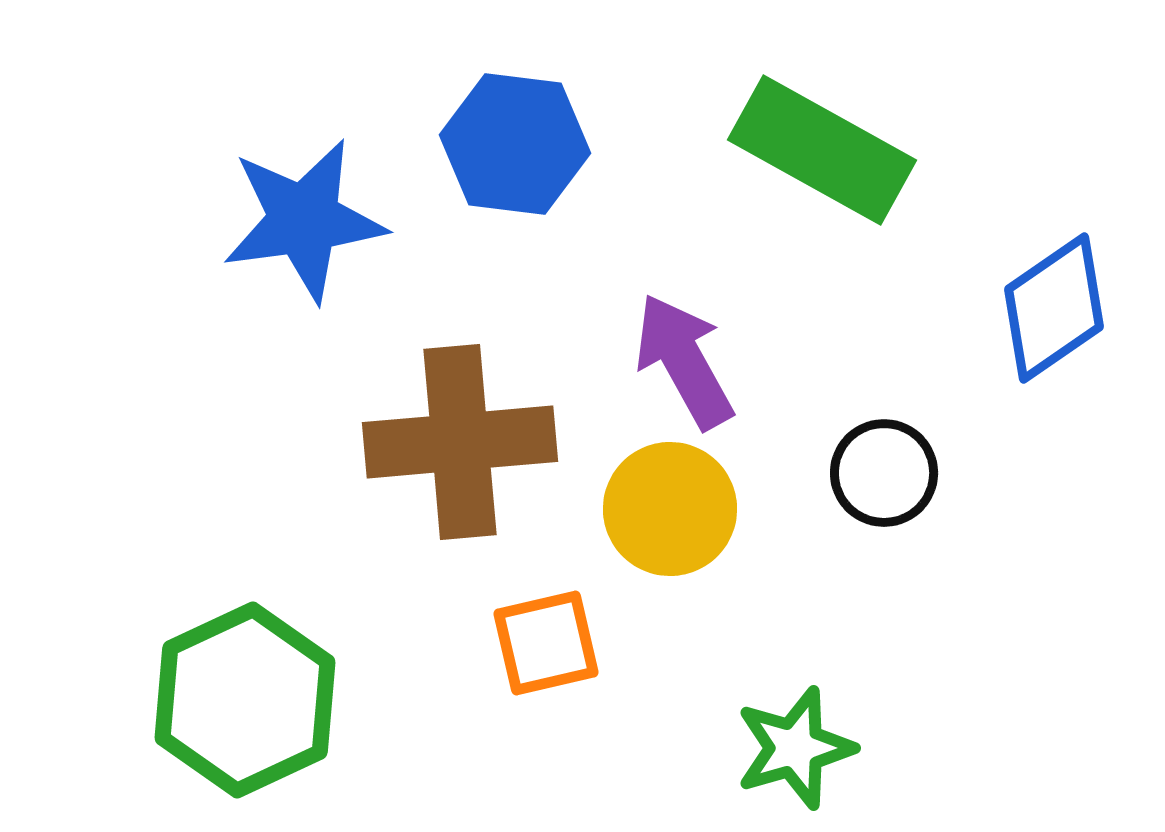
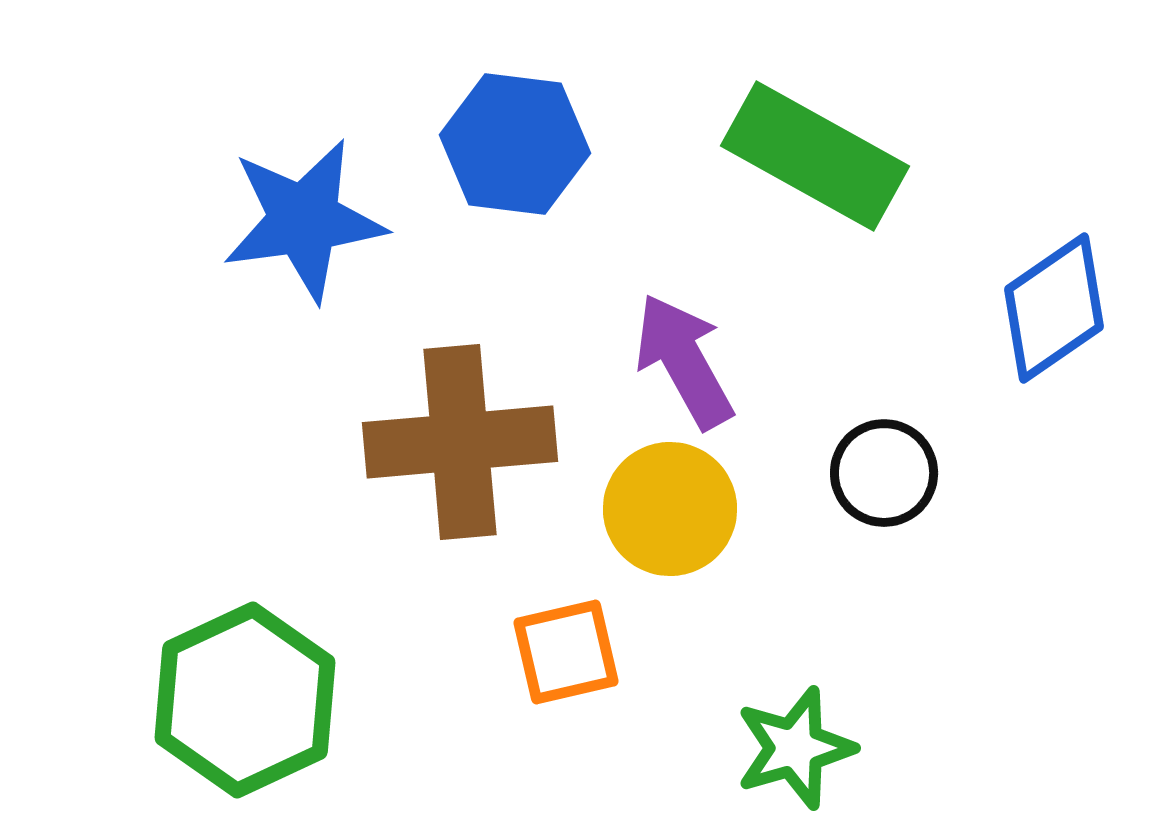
green rectangle: moved 7 px left, 6 px down
orange square: moved 20 px right, 9 px down
